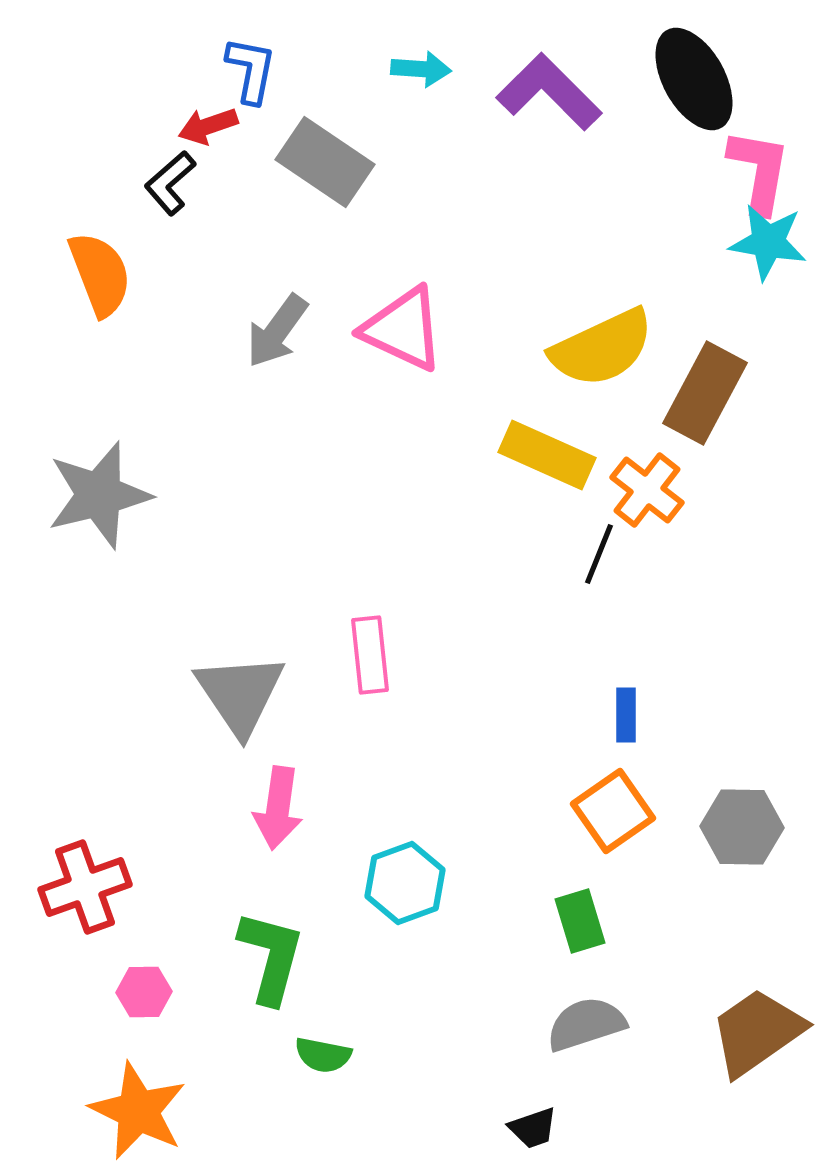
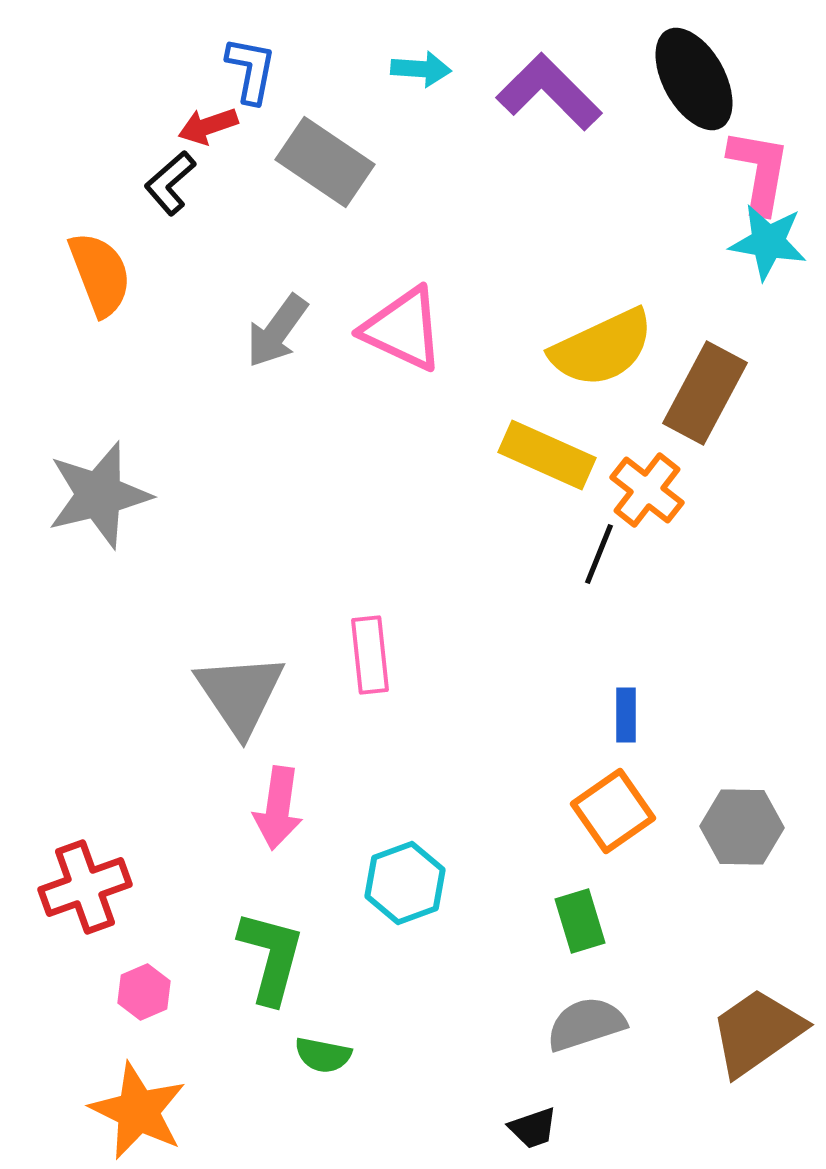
pink hexagon: rotated 22 degrees counterclockwise
